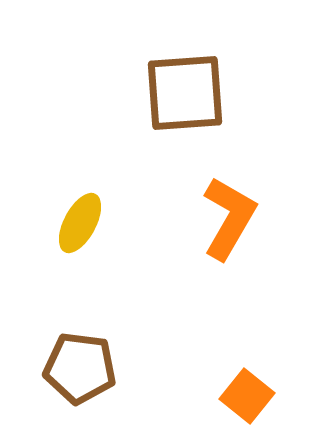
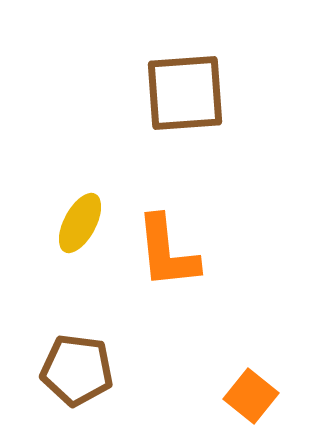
orange L-shape: moved 62 px left, 34 px down; rotated 144 degrees clockwise
brown pentagon: moved 3 px left, 2 px down
orange square: moved 4 px right
